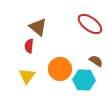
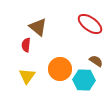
red semicircle: moved 3 px left, 1 px up
